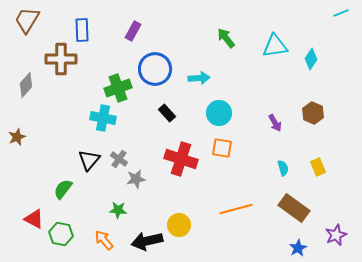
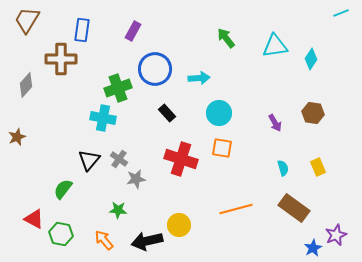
blue rectangle: rotated 10 degrees clockwise
brown hexagon: rotated 15 degrees counterclockwise
blue star: moved 15 px right
